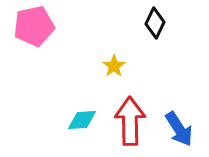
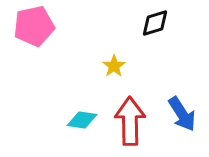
black diamond: rotated 48 degrees clockwise
cyan diamond: rotated 12 degrees clockwise
blue arrow: moved 3 px right, 15 px up
